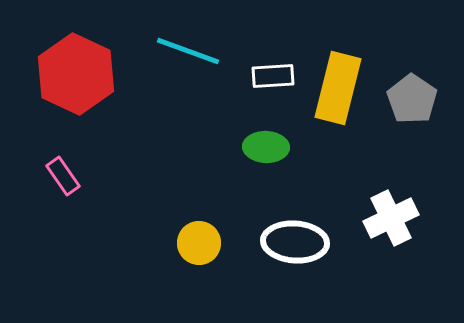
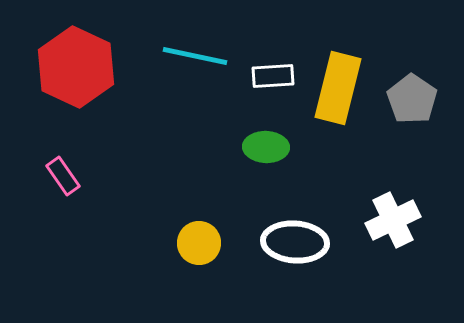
cyan line: moved 7 px right, 5 px down; rotated 8 degrees counterclockwise
red hexagon: moved 7 px up
white cross: moved 2 px right, 2 px down
